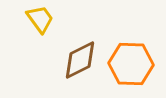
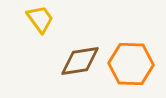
brown diamond: moved 1 px down; rotated 18 degrees clockwise
